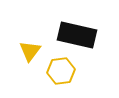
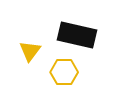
yellow hexagon: moved 3 px right, 1 px down; rotated 8 degrees clockwise
